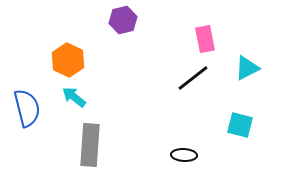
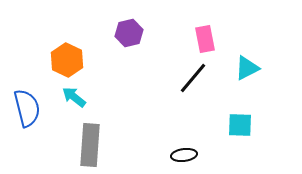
purple hexagon: moved 6 px right, 13 px down
orange hexagon: moved 1 px left
black line: rotated 12 degrees counterclockwise
cyan square: rotated 12 degrees counterclockwise
black ellipse: rotated 10 degrees counterclockwise
